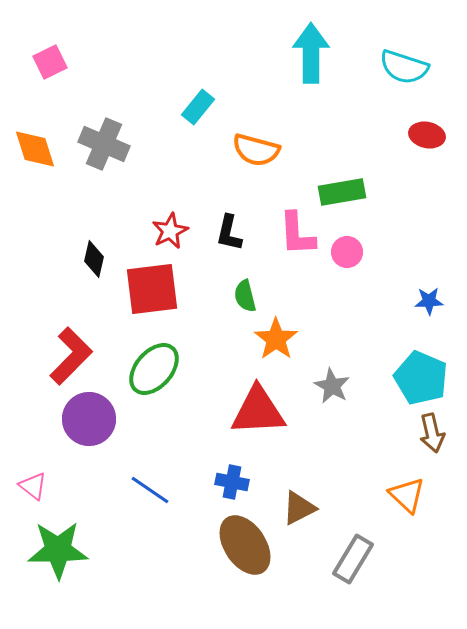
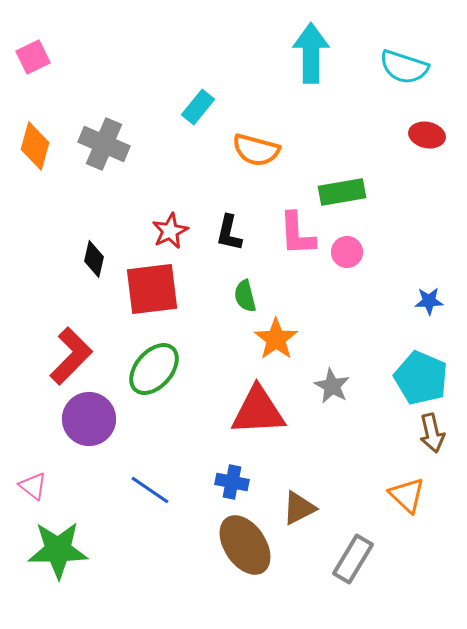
pink square: moved 17 px left, 5 px up
orange diamond: moved 3 px up; rotated 33 degrees clockwise
